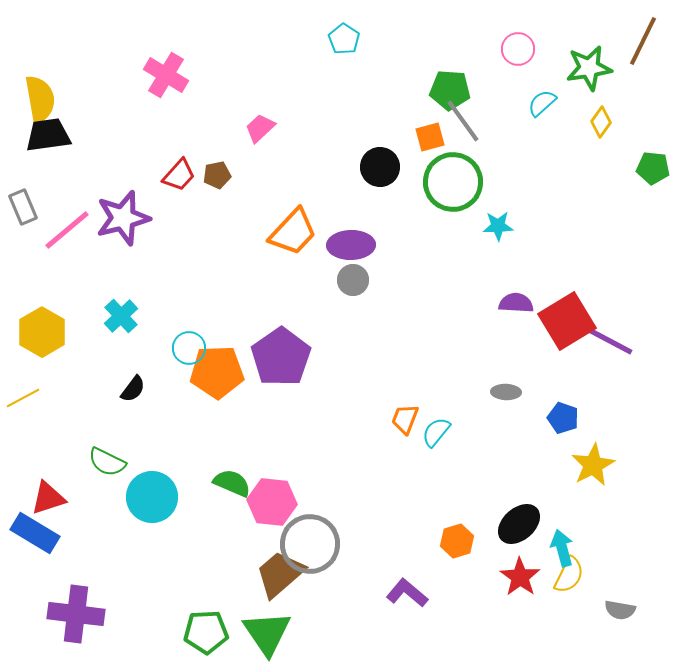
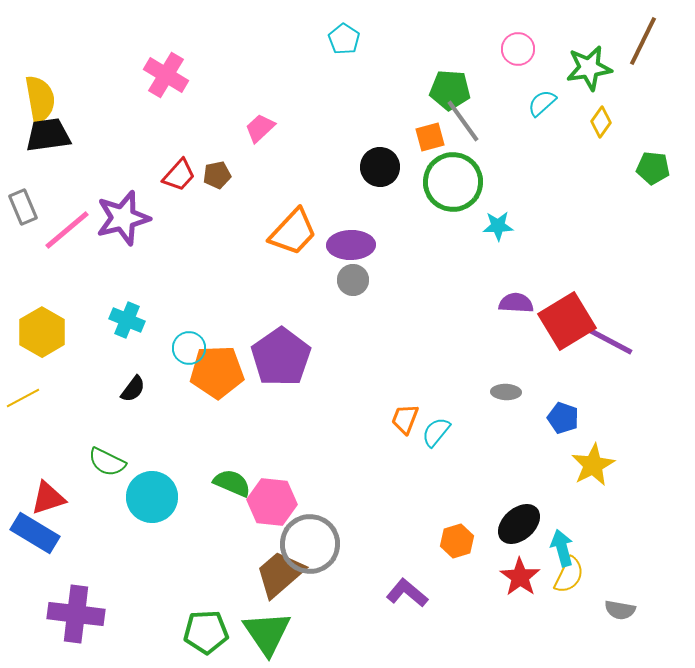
cyan cross at (121, 316): moved 6 px right, 4 px down; rotated 24 degrees counterclockwise
